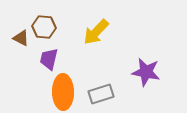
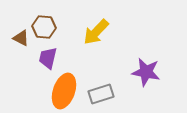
purple trapezoid: moved 1 px left, 1 px up
orange ellipse: moved 1 px right, 1 px up; rotated 20 degrees clockwise
